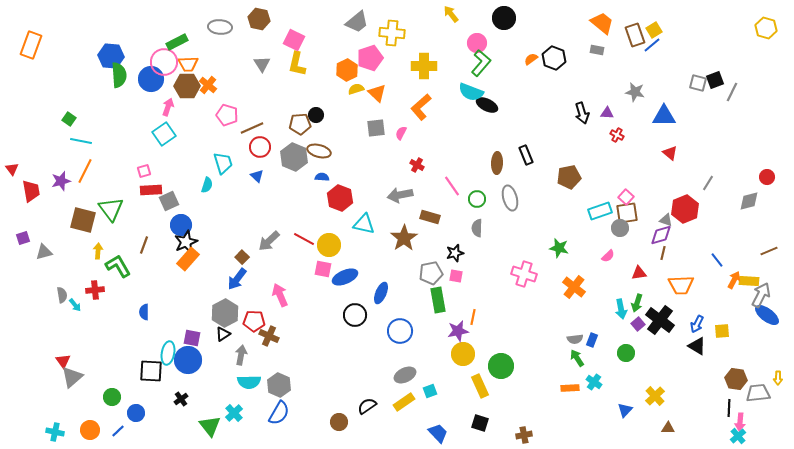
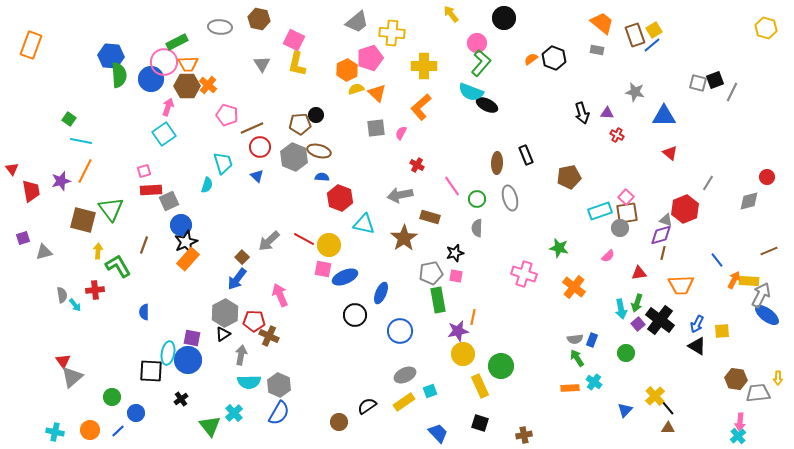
black line at (729, 408): moved 62 px left, 1 px up; rotated 42 degrees counterclockwise
